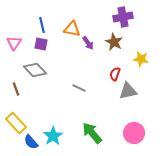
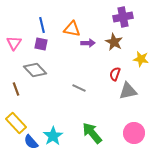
purple arrow: rotated 56 degrees counterclockwise
